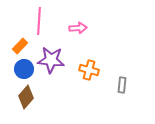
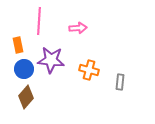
orange rectangle: moved 2 px left, 1 px up; rotated 56 degrees counterclockwise
gray rectangle: moved 2 px left, 3 px up
